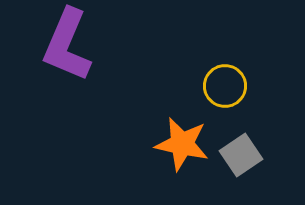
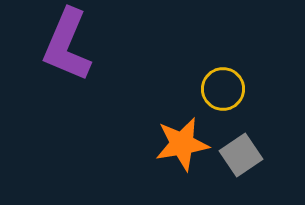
yellow circle: moved 2 px left, 3 px down
orange star: rotated 22 degrees counterclockwise
